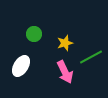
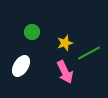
green circle: moved 2 px left, 2 px up
green line: moved 2 px left, 4 px up
